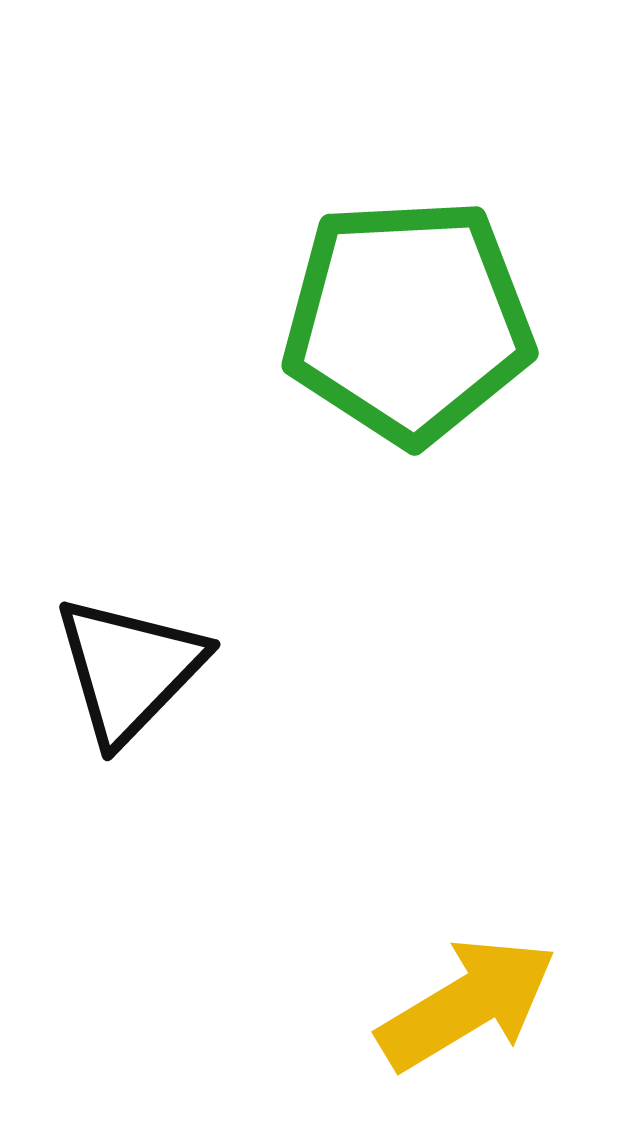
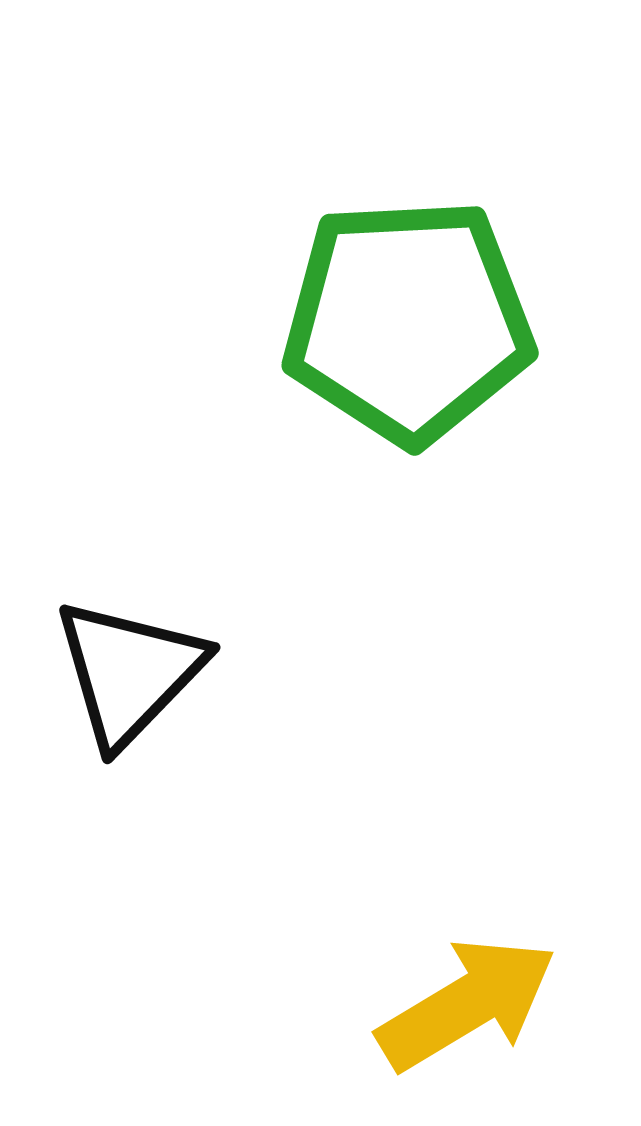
black triangle: moved 3 px down
